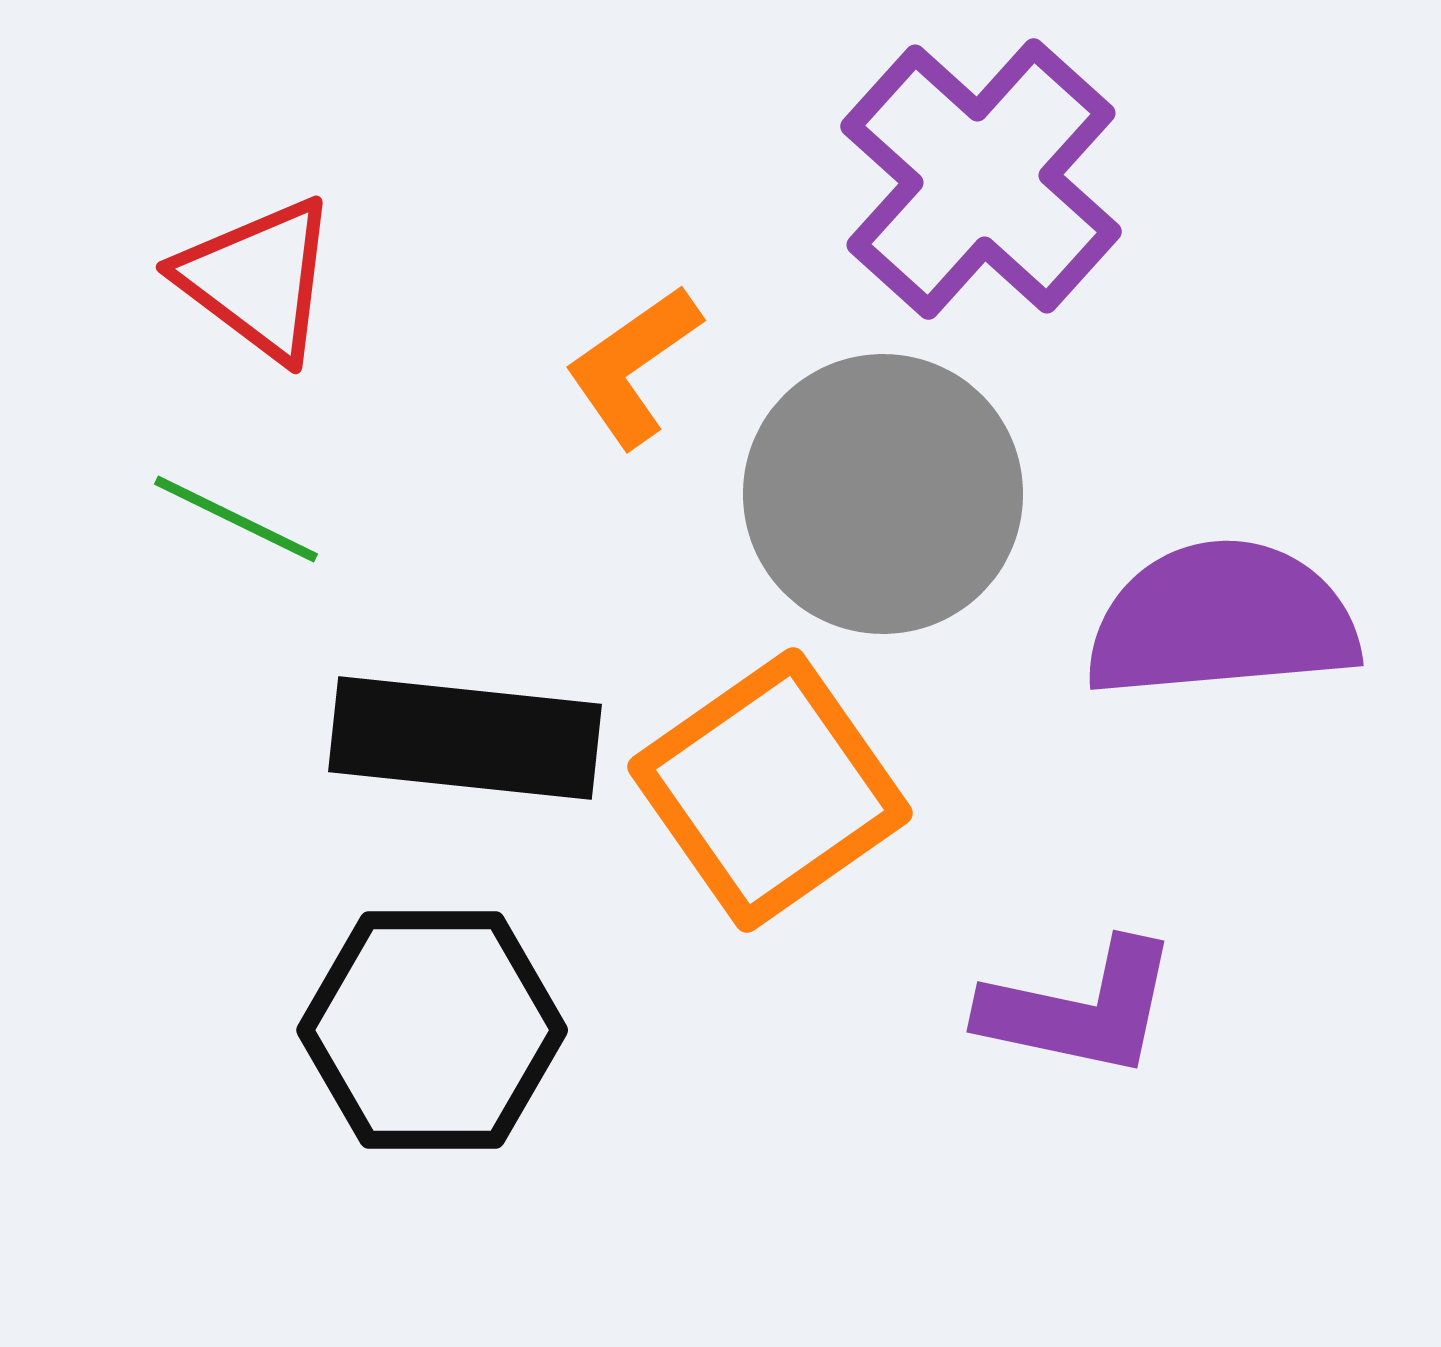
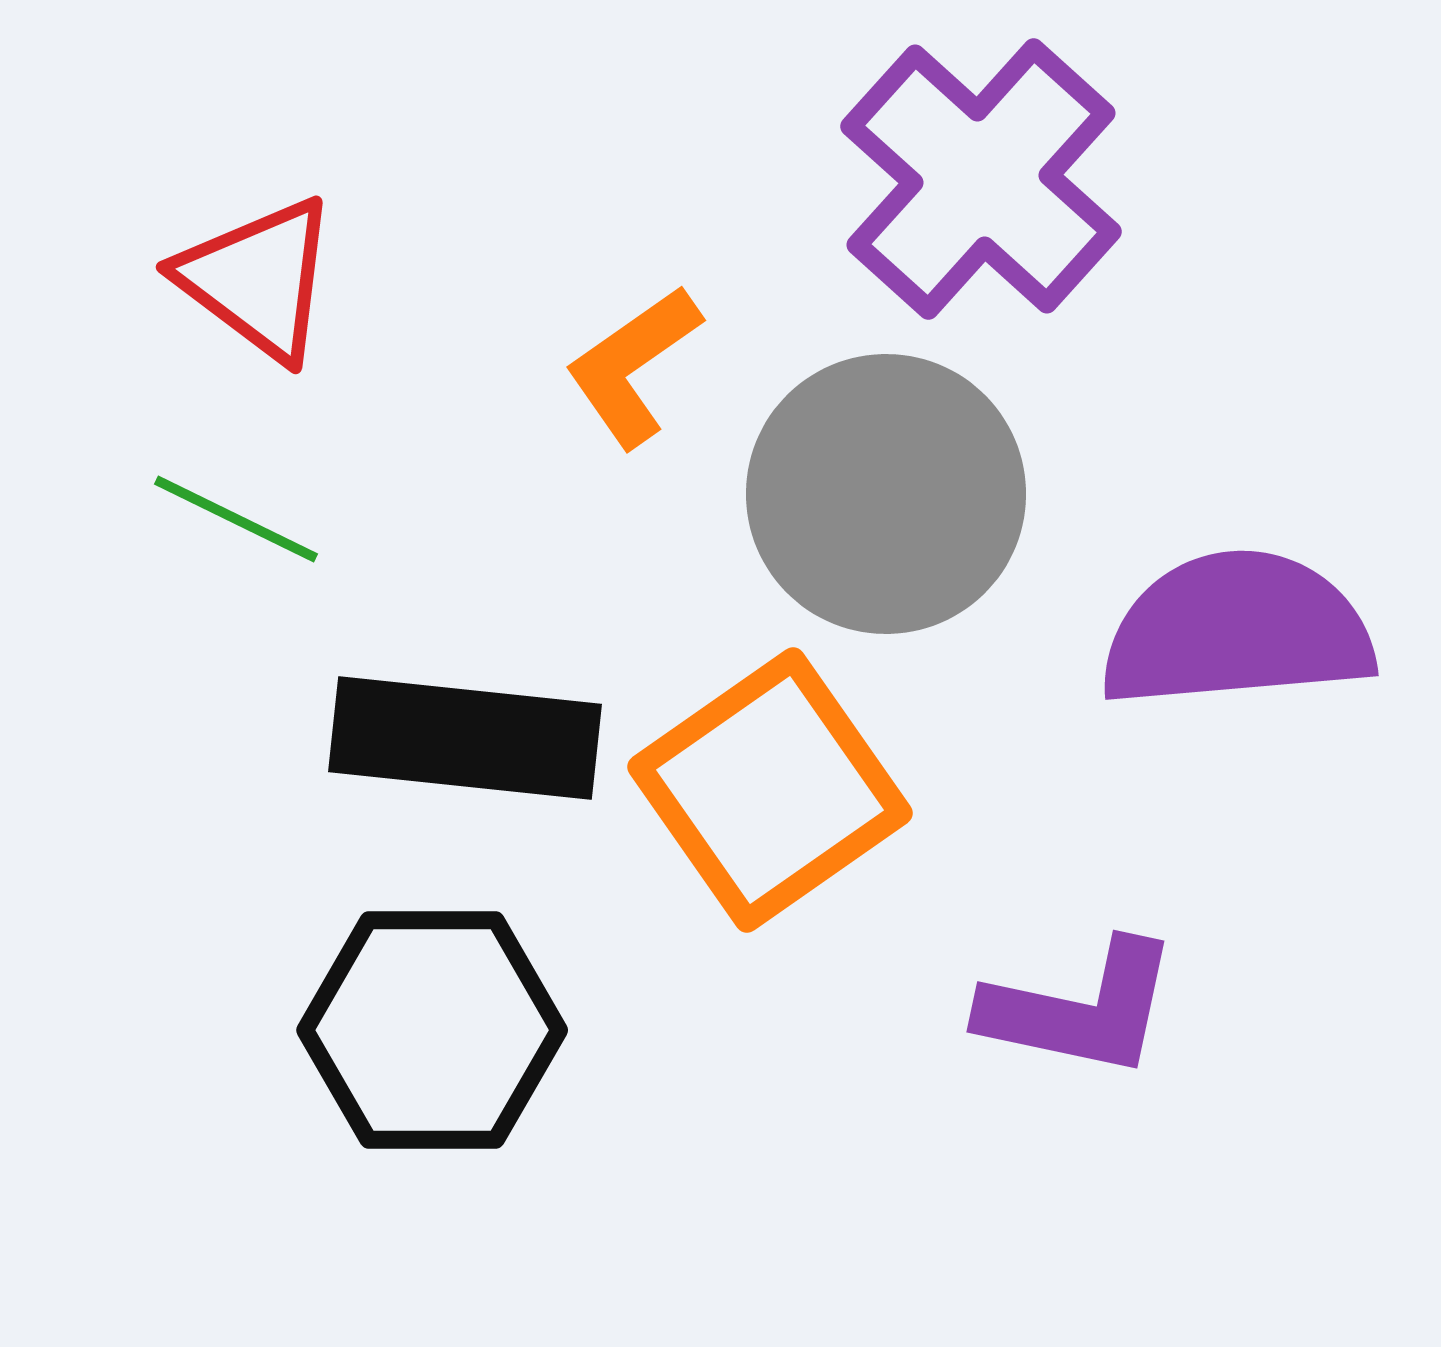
gray circle: moved 3 px right
purple semicircle: moved 15 px right, 10 px down
